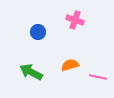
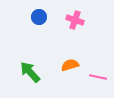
blue circle: moved 1 px right, 15 px up
green arrow: moved 1 px left; rotated 20 degrees clockwise
